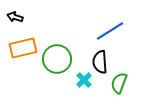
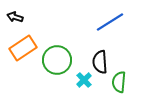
blue line: moved 9 px up
orange rectangle: rotated 20 degrees counterclockwise
green circle: moved 1 px down
green semicircle: moved 1 px up; rotated 15 degrees counterclockwise
